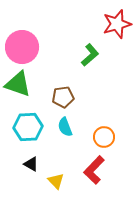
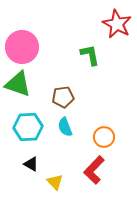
red star: rotated 28 degrees counterclockwise
green L-shape: rotated 60 degrees counterclockwise
yellow triangle: moved 1 px left, 1 px down
